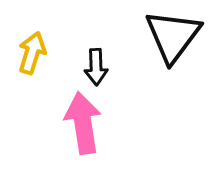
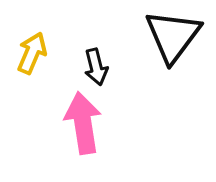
yellow arrow: rotated 6 degrees clockwise
black arrow: rotated 12 degrees counterclockwise
